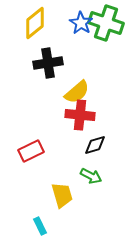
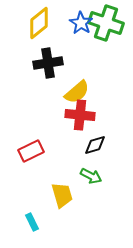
yellow diamond: moved 4 px right
cyan rectangle: moved 8 px left, 4 px up
